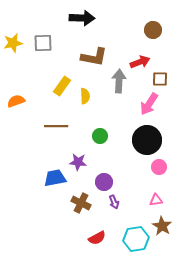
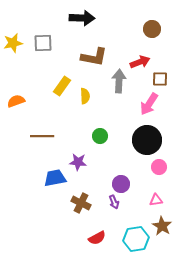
brown circle: moved 1 px left, 1 px up
brown line: moved 14 px left, 10 px down
purple circle: moved 17 px right, 2 px down
